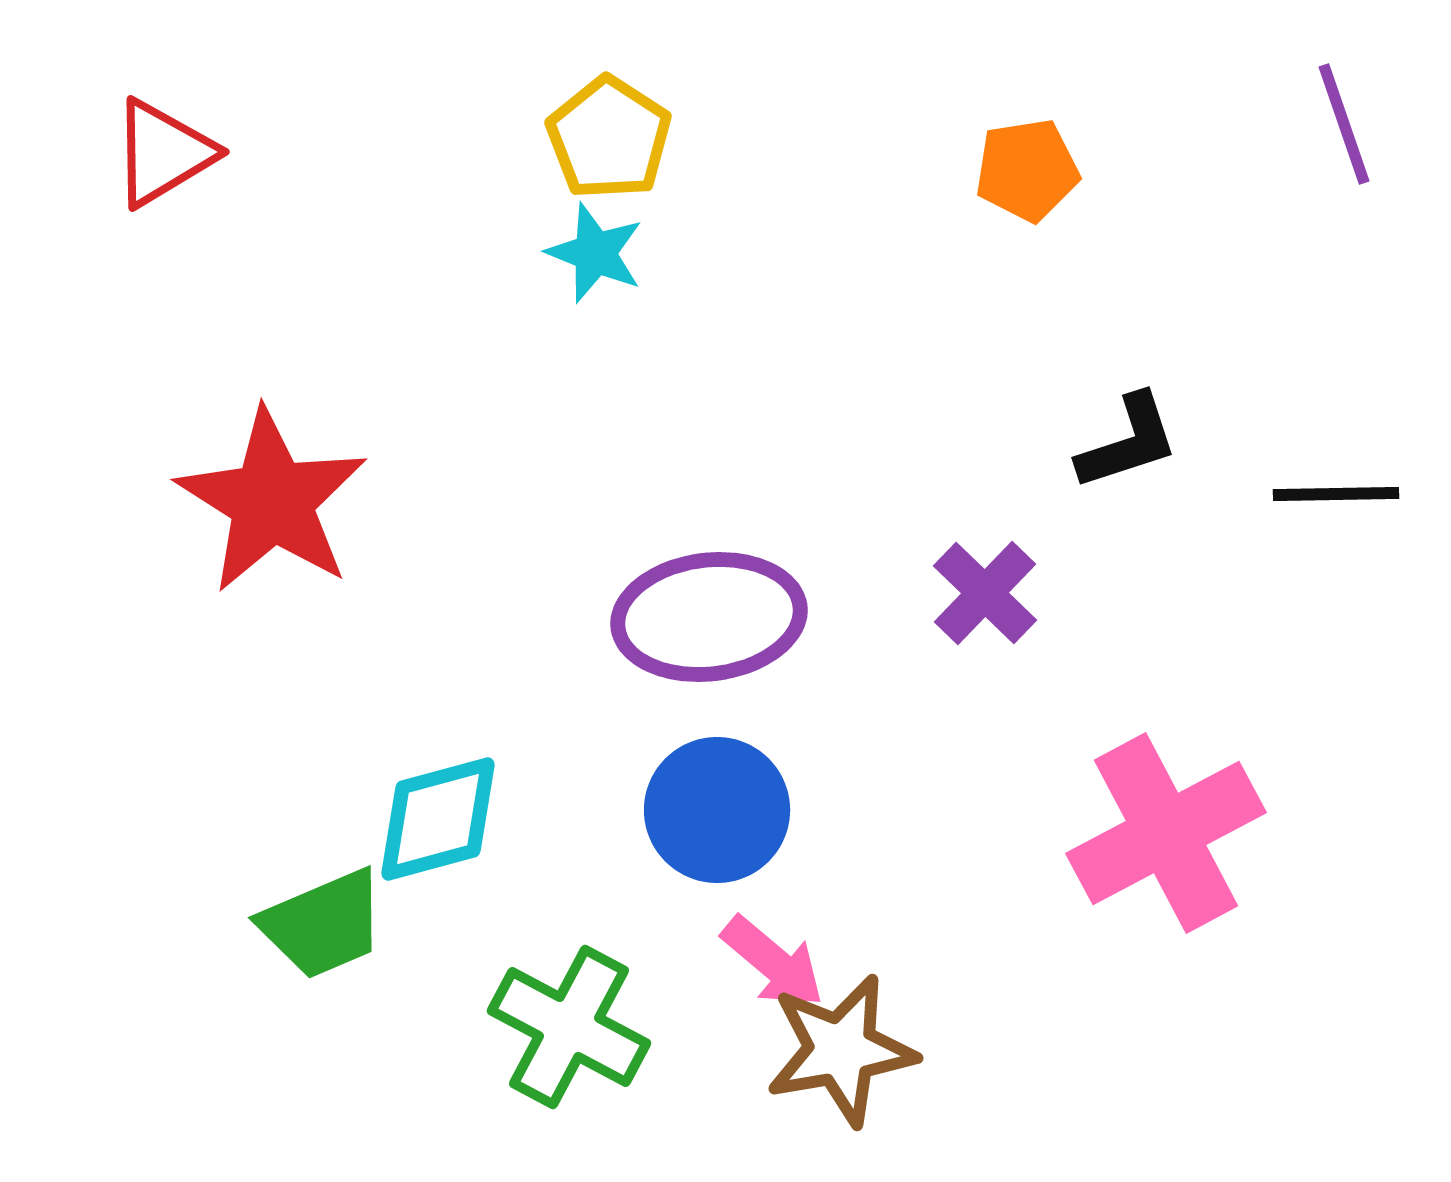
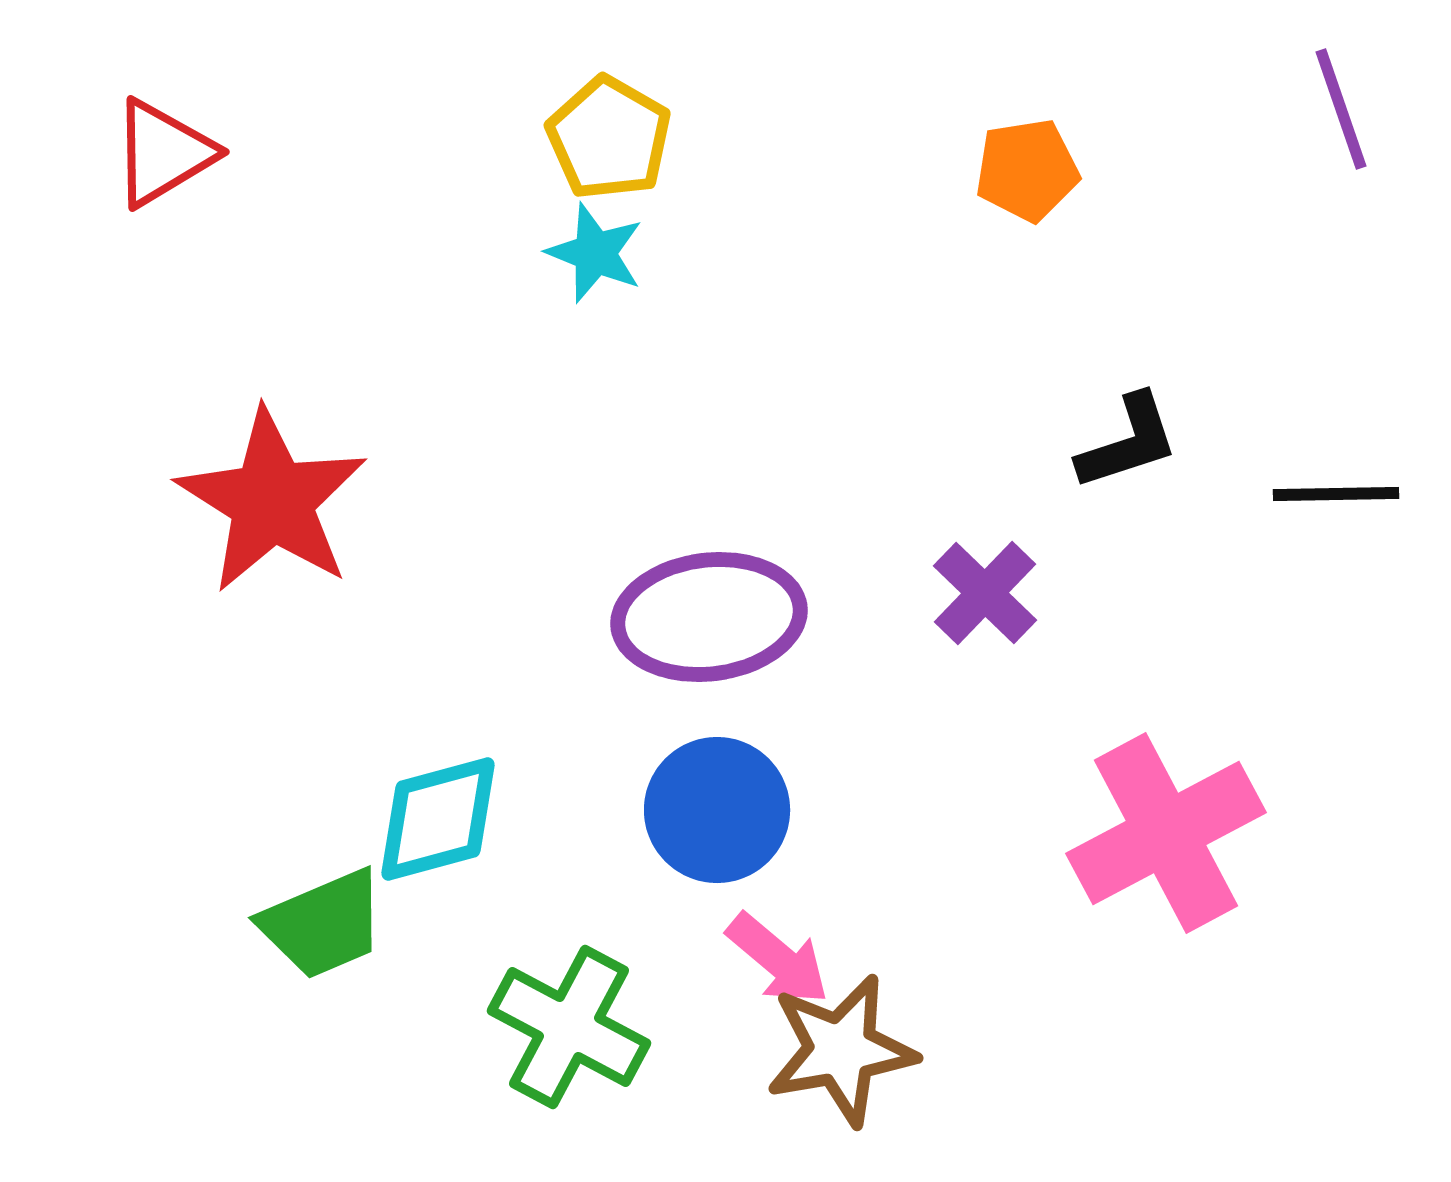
purple line: moved 3 px left, 15 px up
yellow pentagon: rotated 3 degrees counterclockwise
pink arrow: moved 5 px right, 3 px up
